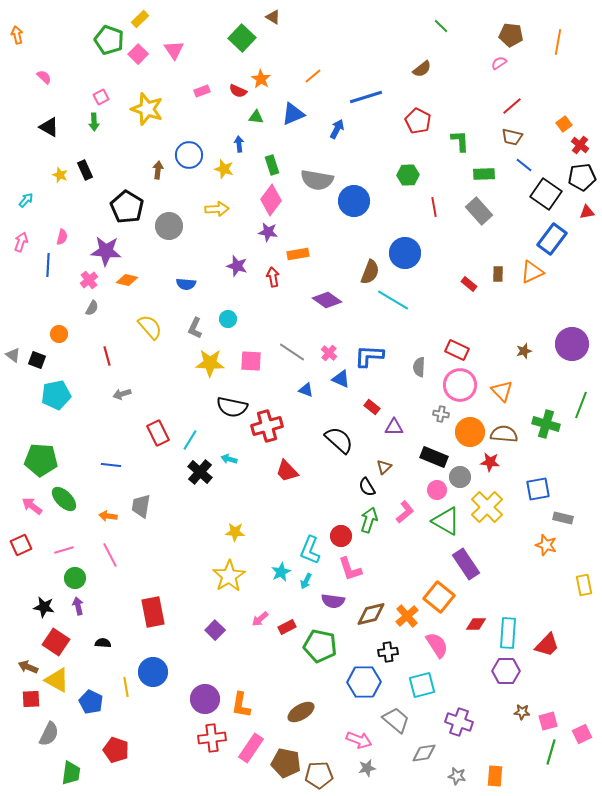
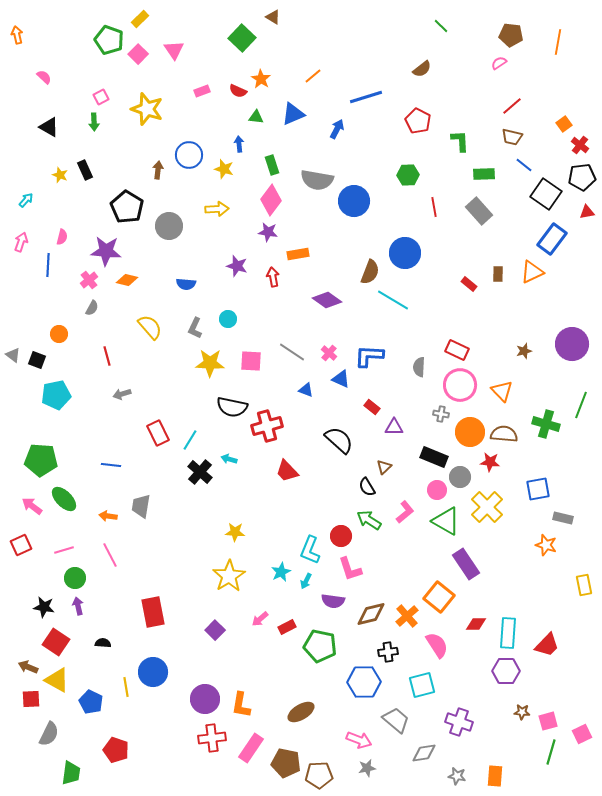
green arrow at (369, 520): rotated 75 degrees counterclockwise
